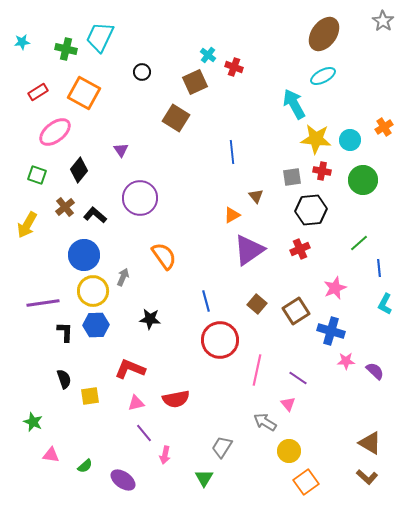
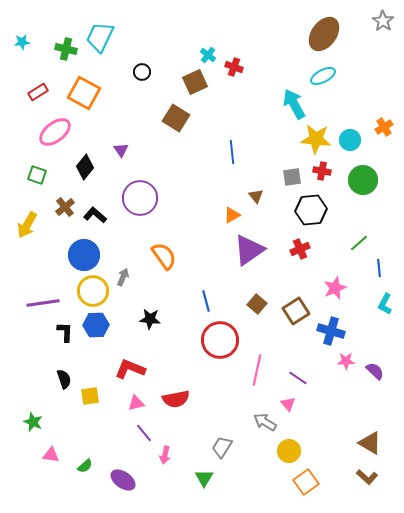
black diamond at (79, 170): moved 6 px right, 3 px up
